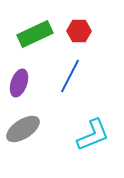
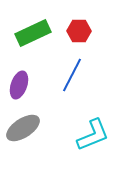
green rectangle: moved 2 px left, 1 px up
blue line: moved 2 px right, 1 px up
purple ellipse: moved 2 px down
gray ellipse: moved 1 px up
